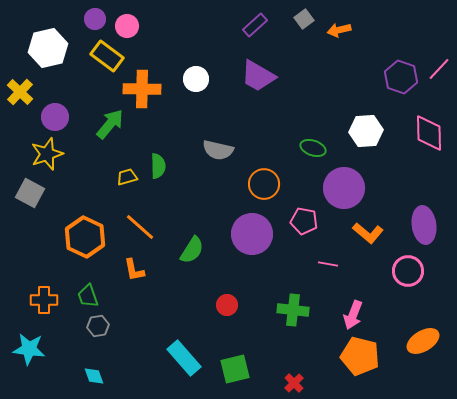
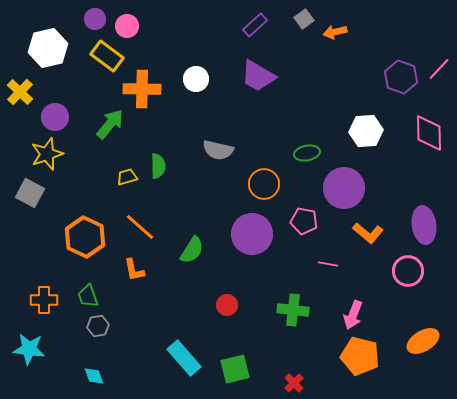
orange arrow at (339, 30): moved 4 px left, 2 px down
green ellipse at (313, 148): moved 6 px left, 5 px down; rotated 30 degrees counterclockwise
